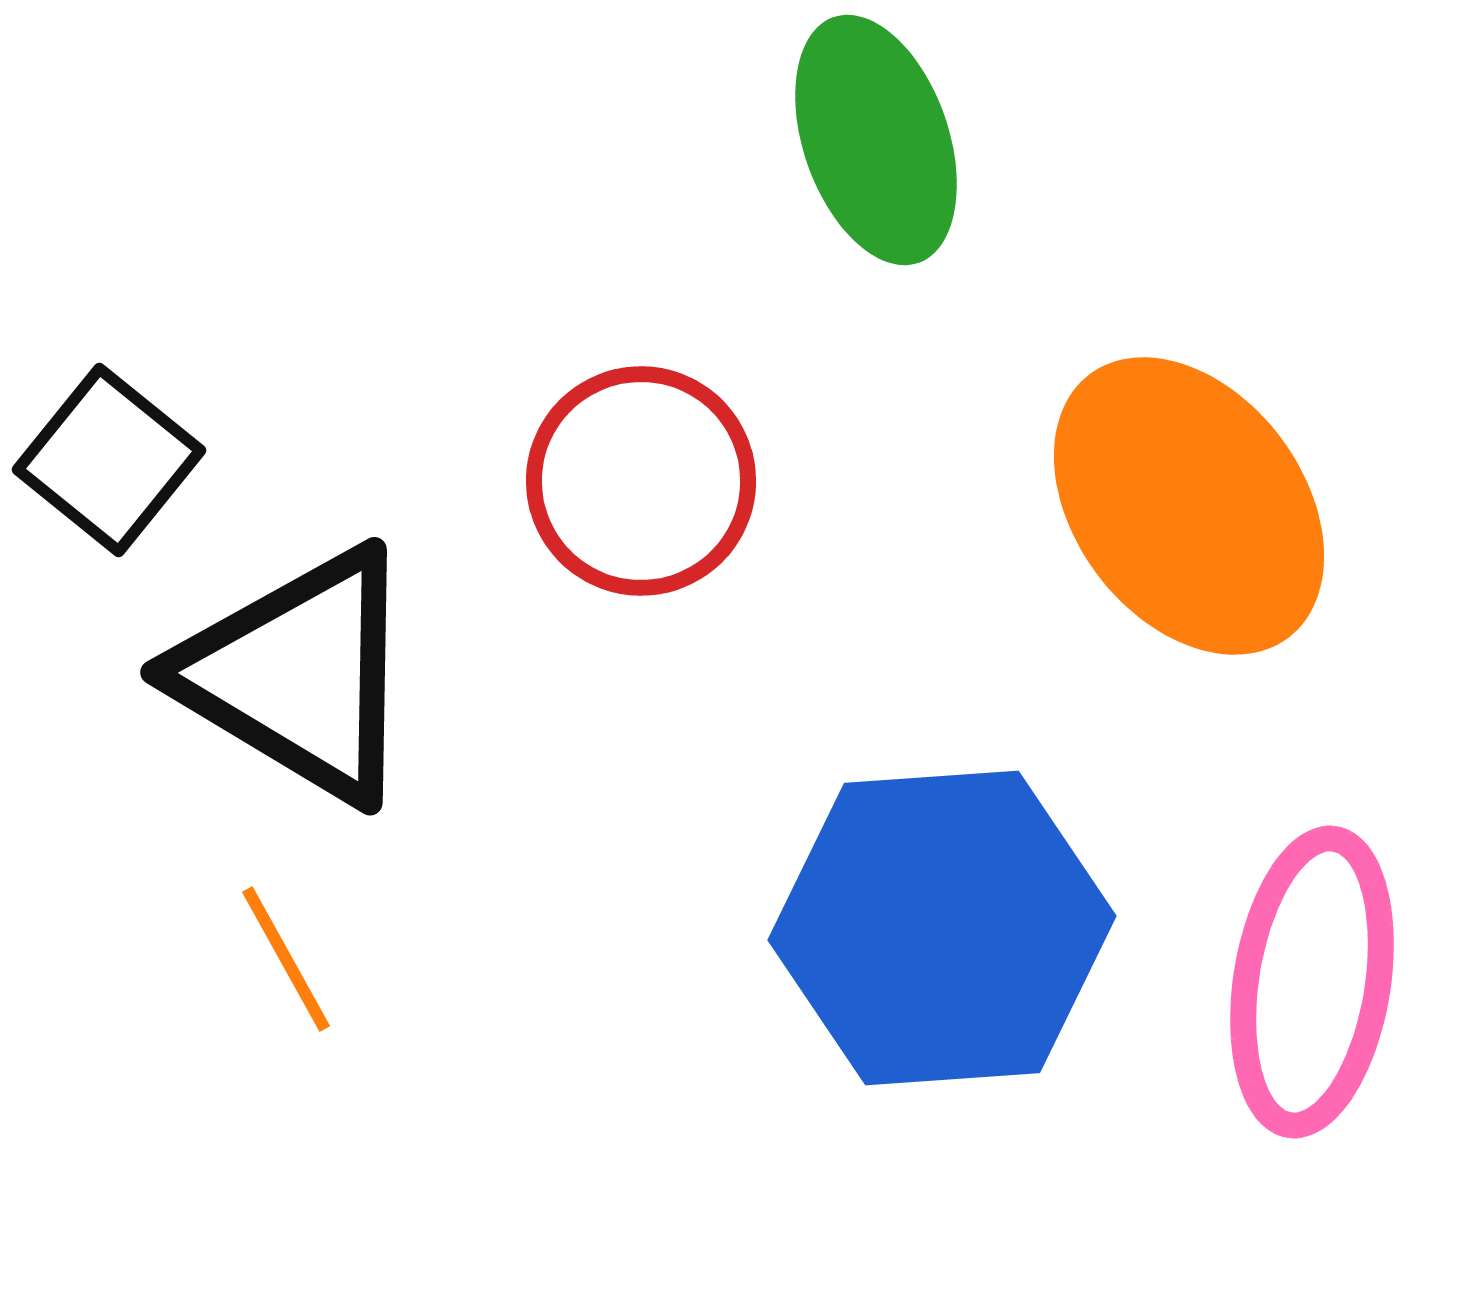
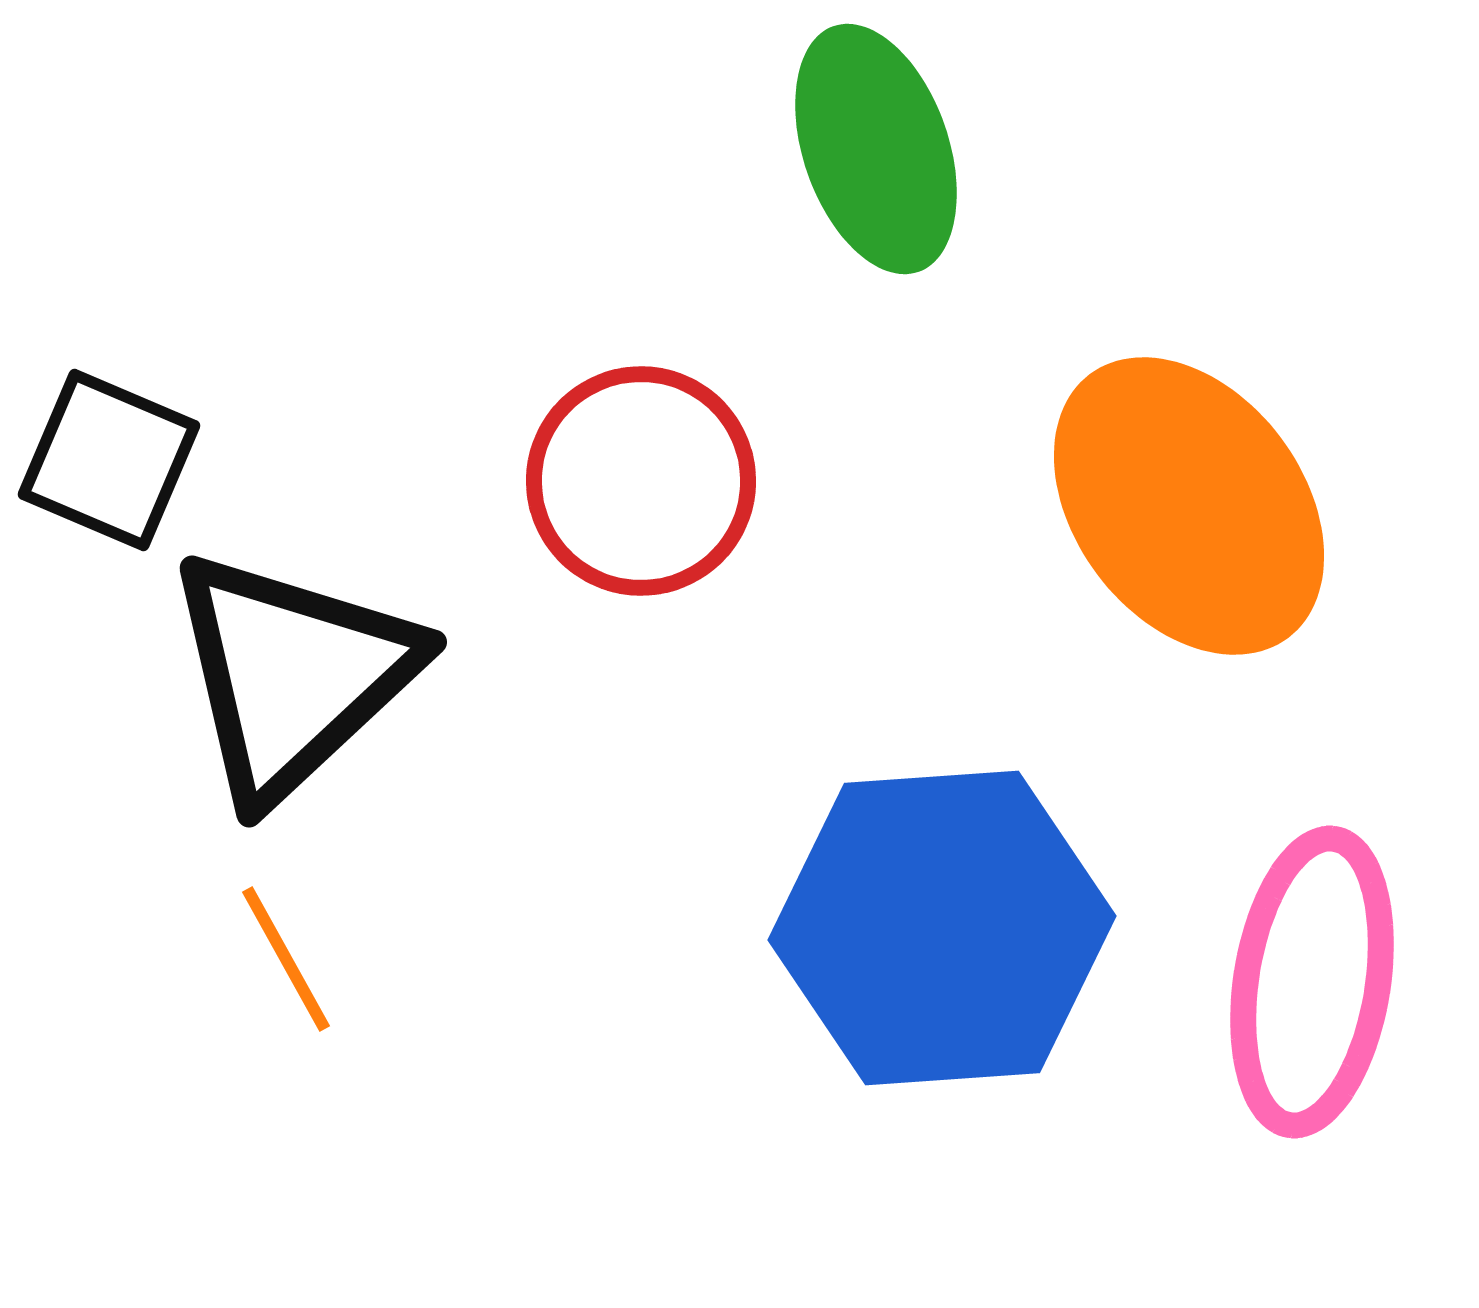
green ellipse: moved 9 px down
black square: rotated 16 degrees counterclockwise
black triangle: moved 7 px left; rotated 46 degrees clockwise
